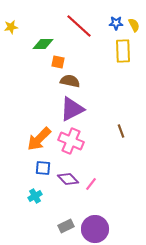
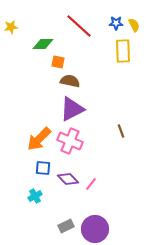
pink cross: moved 1 px left
